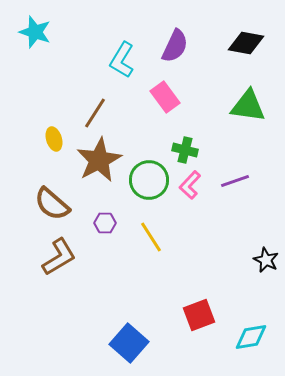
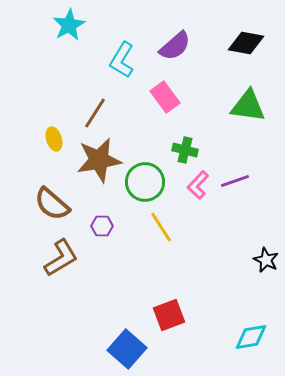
cyan star: moved 34 px right, 7 px up; rotated 24 degrees clockwise
purple semicircle: rotated 24 degrees clockwise
brown star: rotated 18 degrees clockwise
green circle: moved 4 px left, 2 px down
pink L-shape: moved 8 px right
purple hexagon: moved 3 px left, 3 px down
yellow line: moved 10 px right, 10 px up
brown L-shape: moved 2 px right, 1 px down
red square: moved 30 px left
blue square: moved 2 px left, 6 px down
